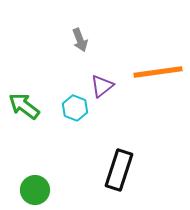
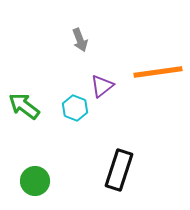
green circle: moved 9 px up
